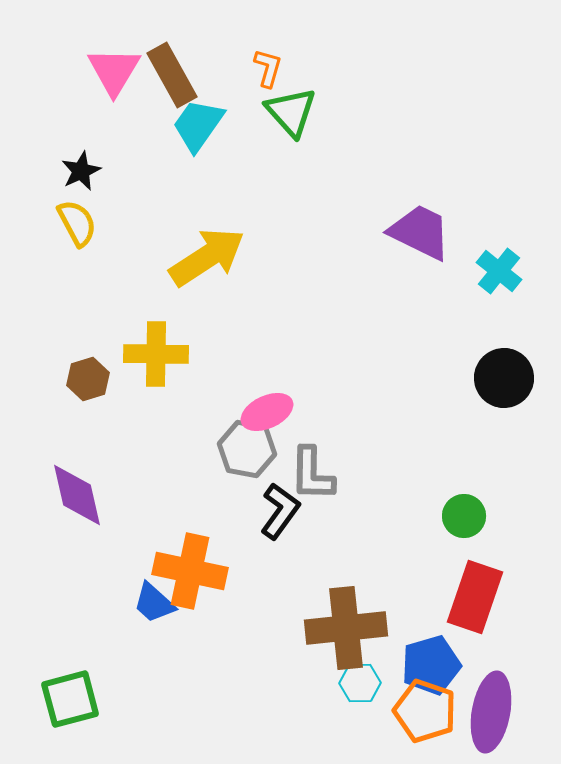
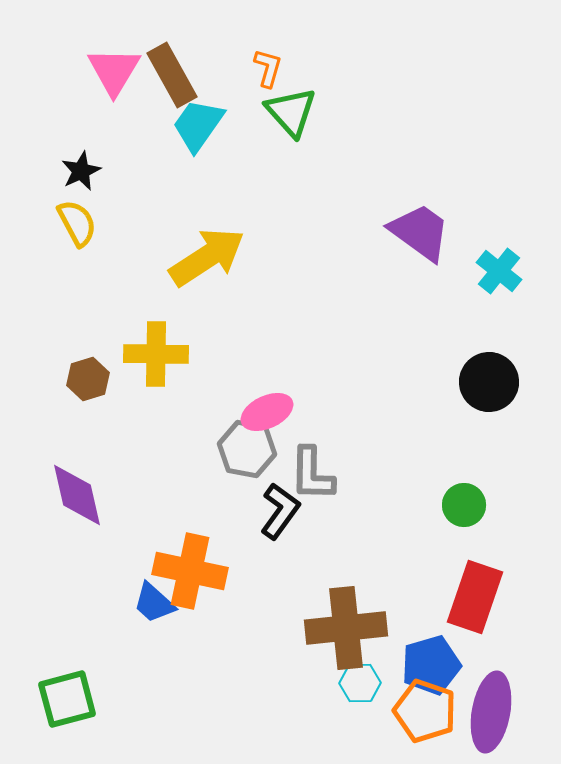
purple trapezoid: rotated 10 degrees clockwise
black circle: moved 15 px left, 4 px down
green circle: moved 11 px up
green square: moved 3 px left
